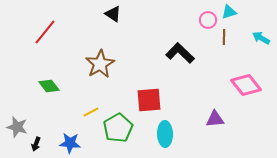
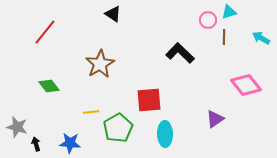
yellow line: rotated 21 degrees clockwise
purple triangle: rotated 30 degrees counterclockwise
black arrow: rotated 144 degrees clockwise
